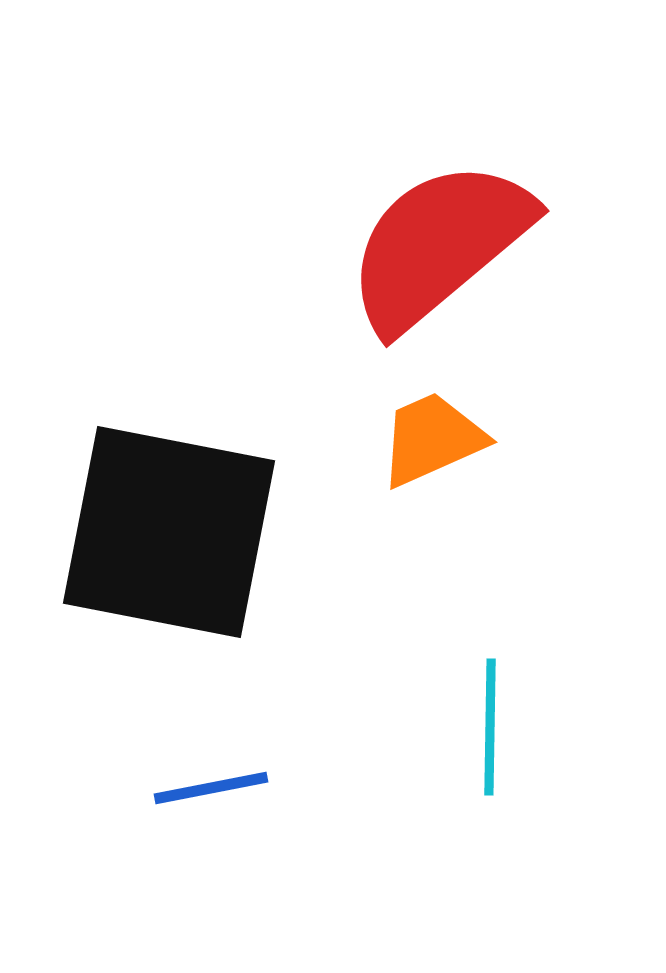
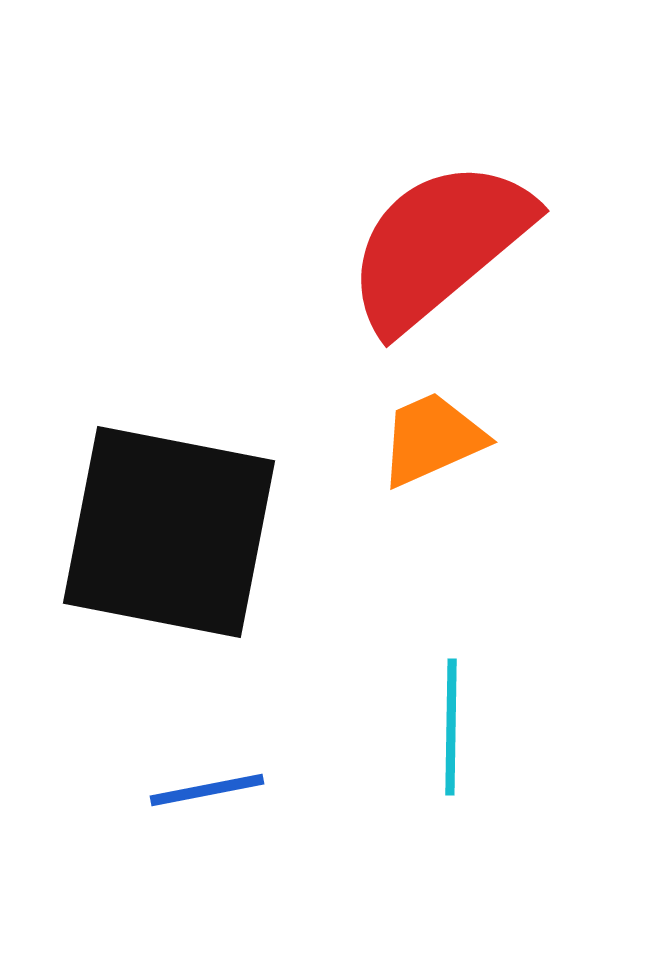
cyan line: moved 39 px left
blue line: moved 4 px left, 2 px down
